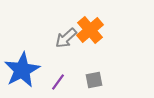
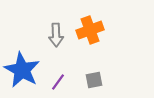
orange cross: rotated 20 degrees clockwise
gray arrow: moved 10 px left, 3 px up; rotated 50 degrees counterclockwise
blue star: rotated 15 degrees counterclockwise
